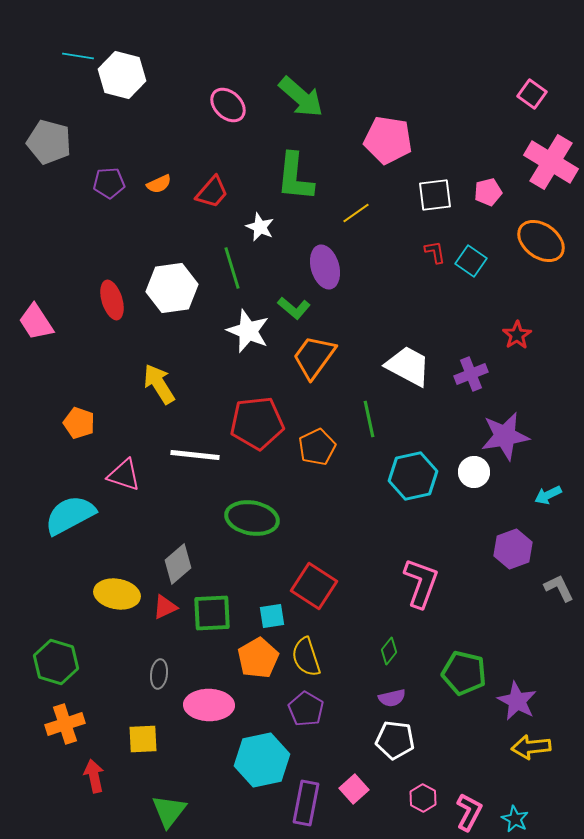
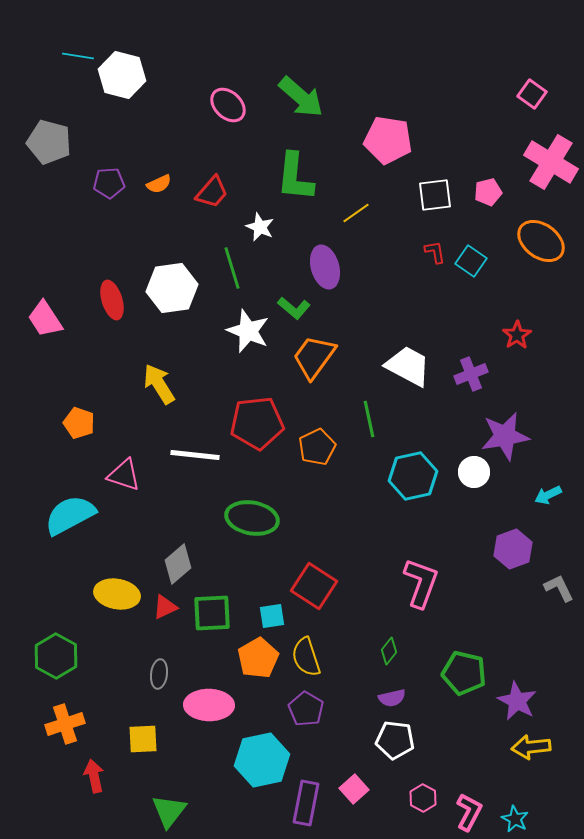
pink trapezoid at (36, 322): moved 9 px right, 3 px up
green hexagon at (56, 662): moved 6 px up; rotated 12 degrees clockwise
